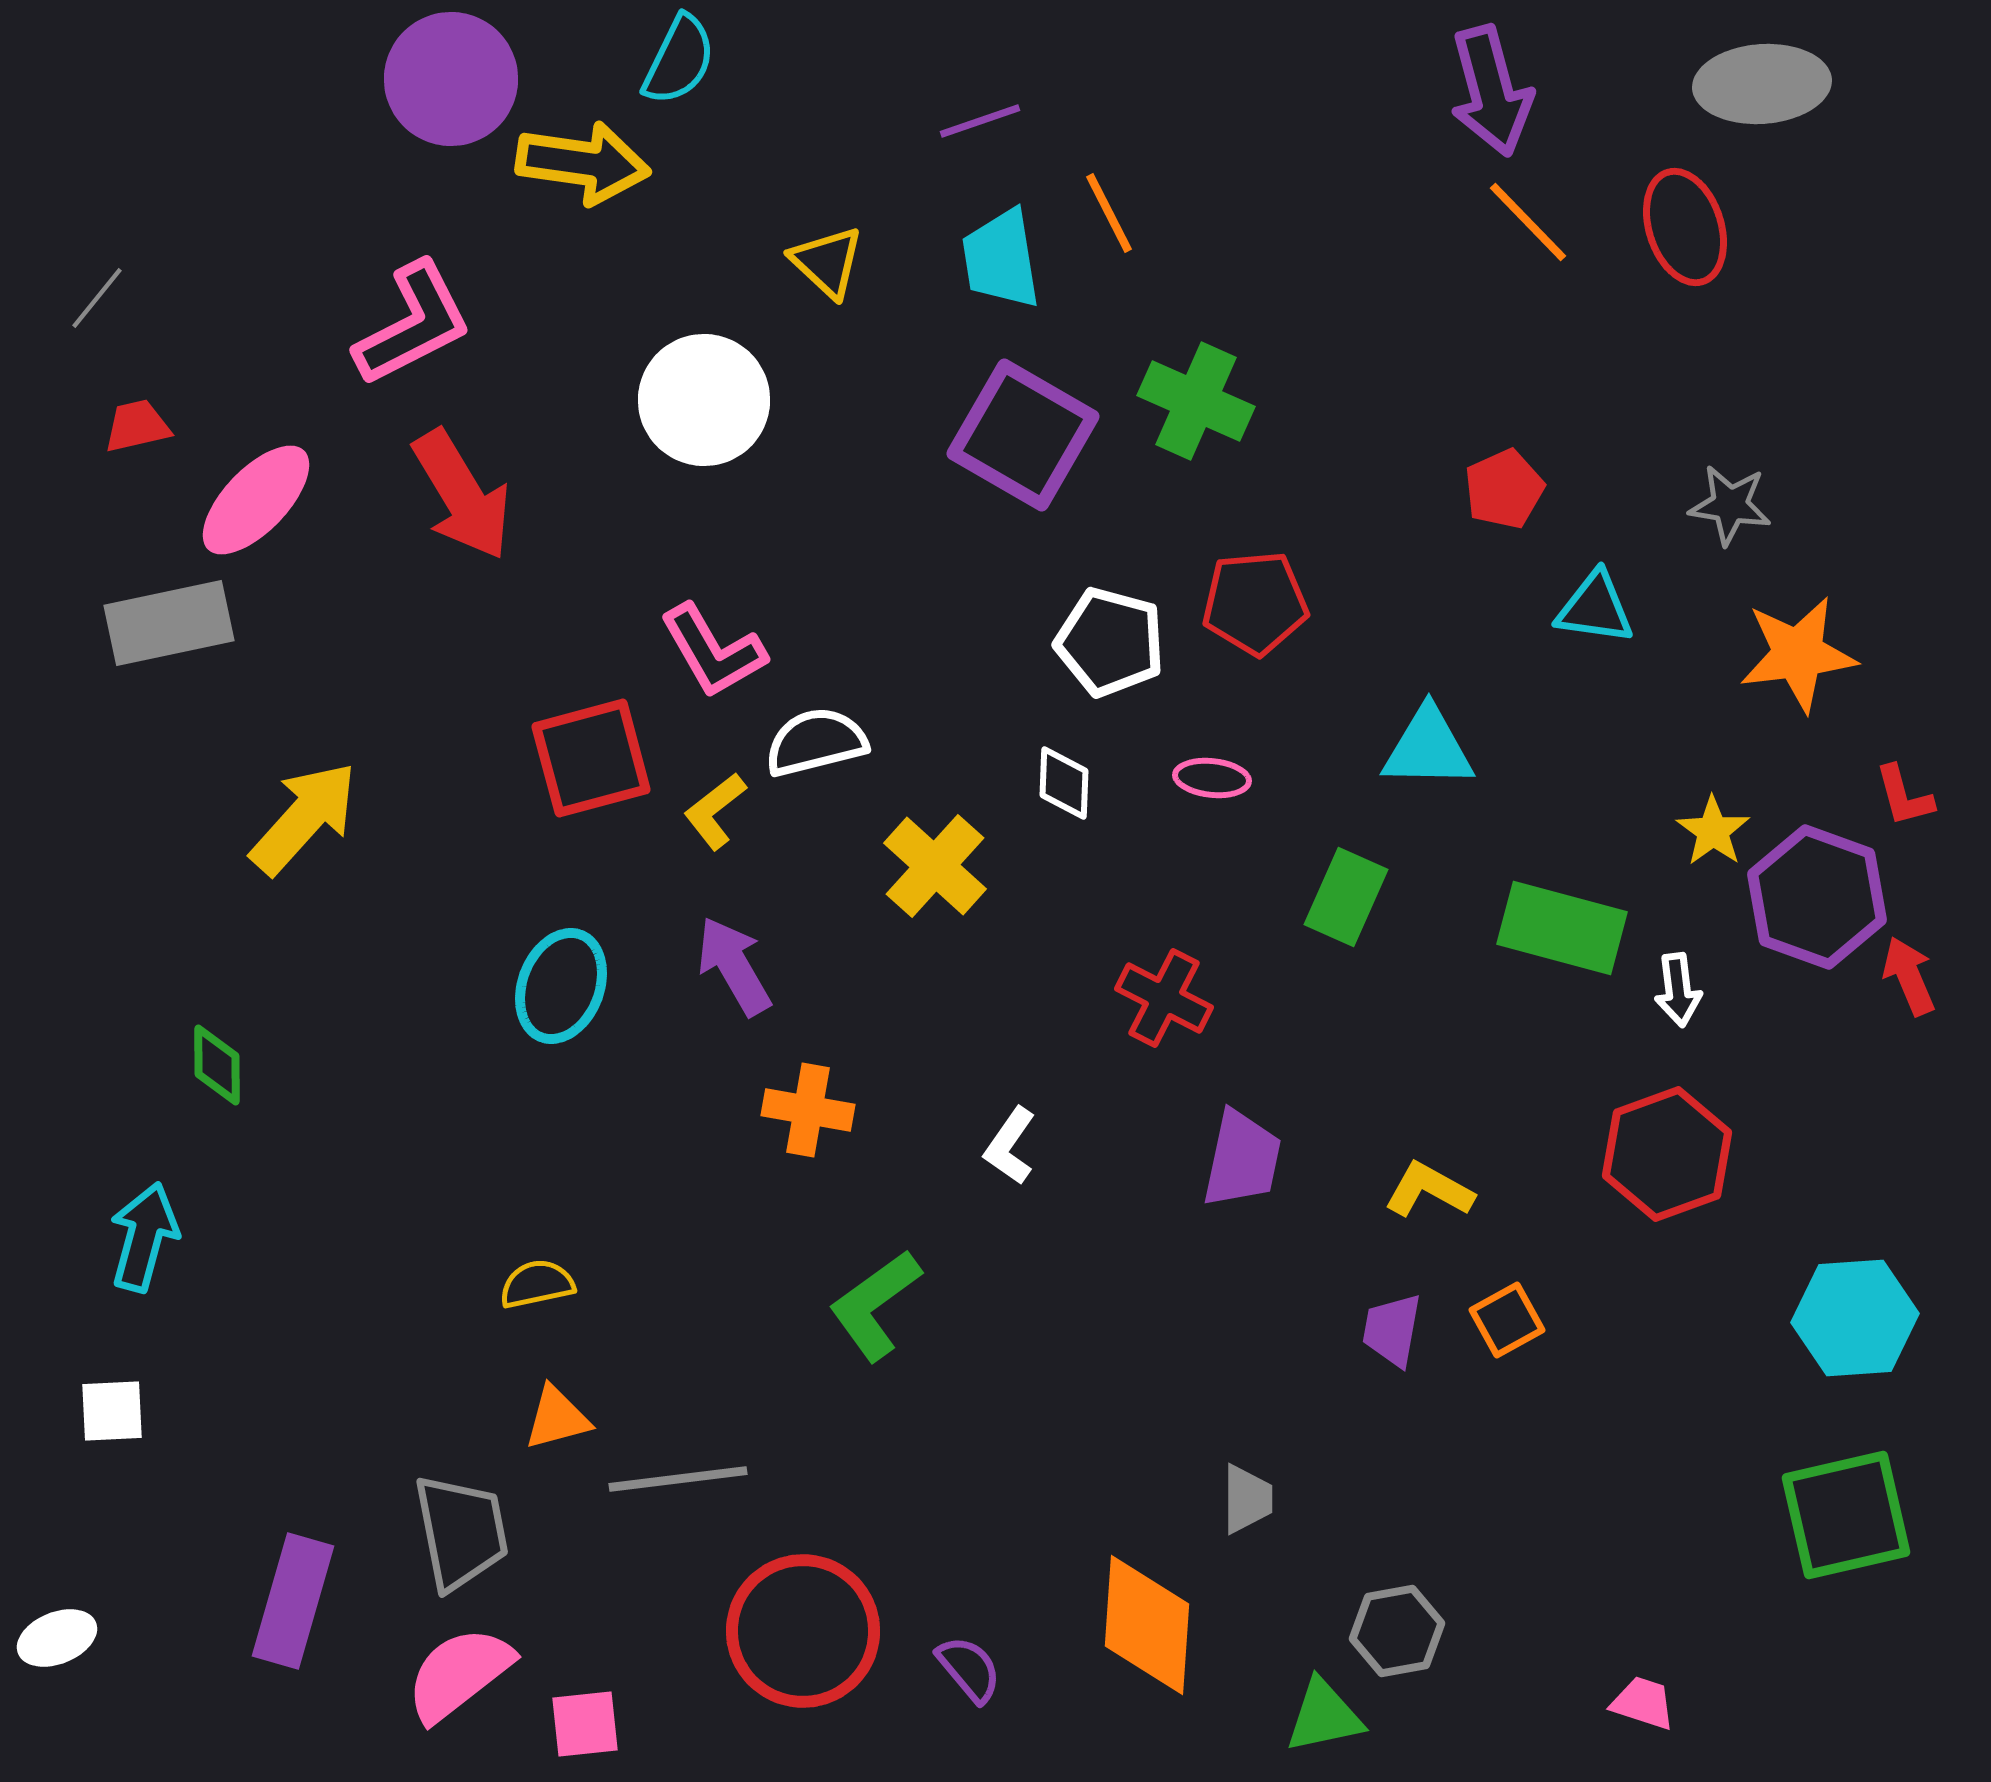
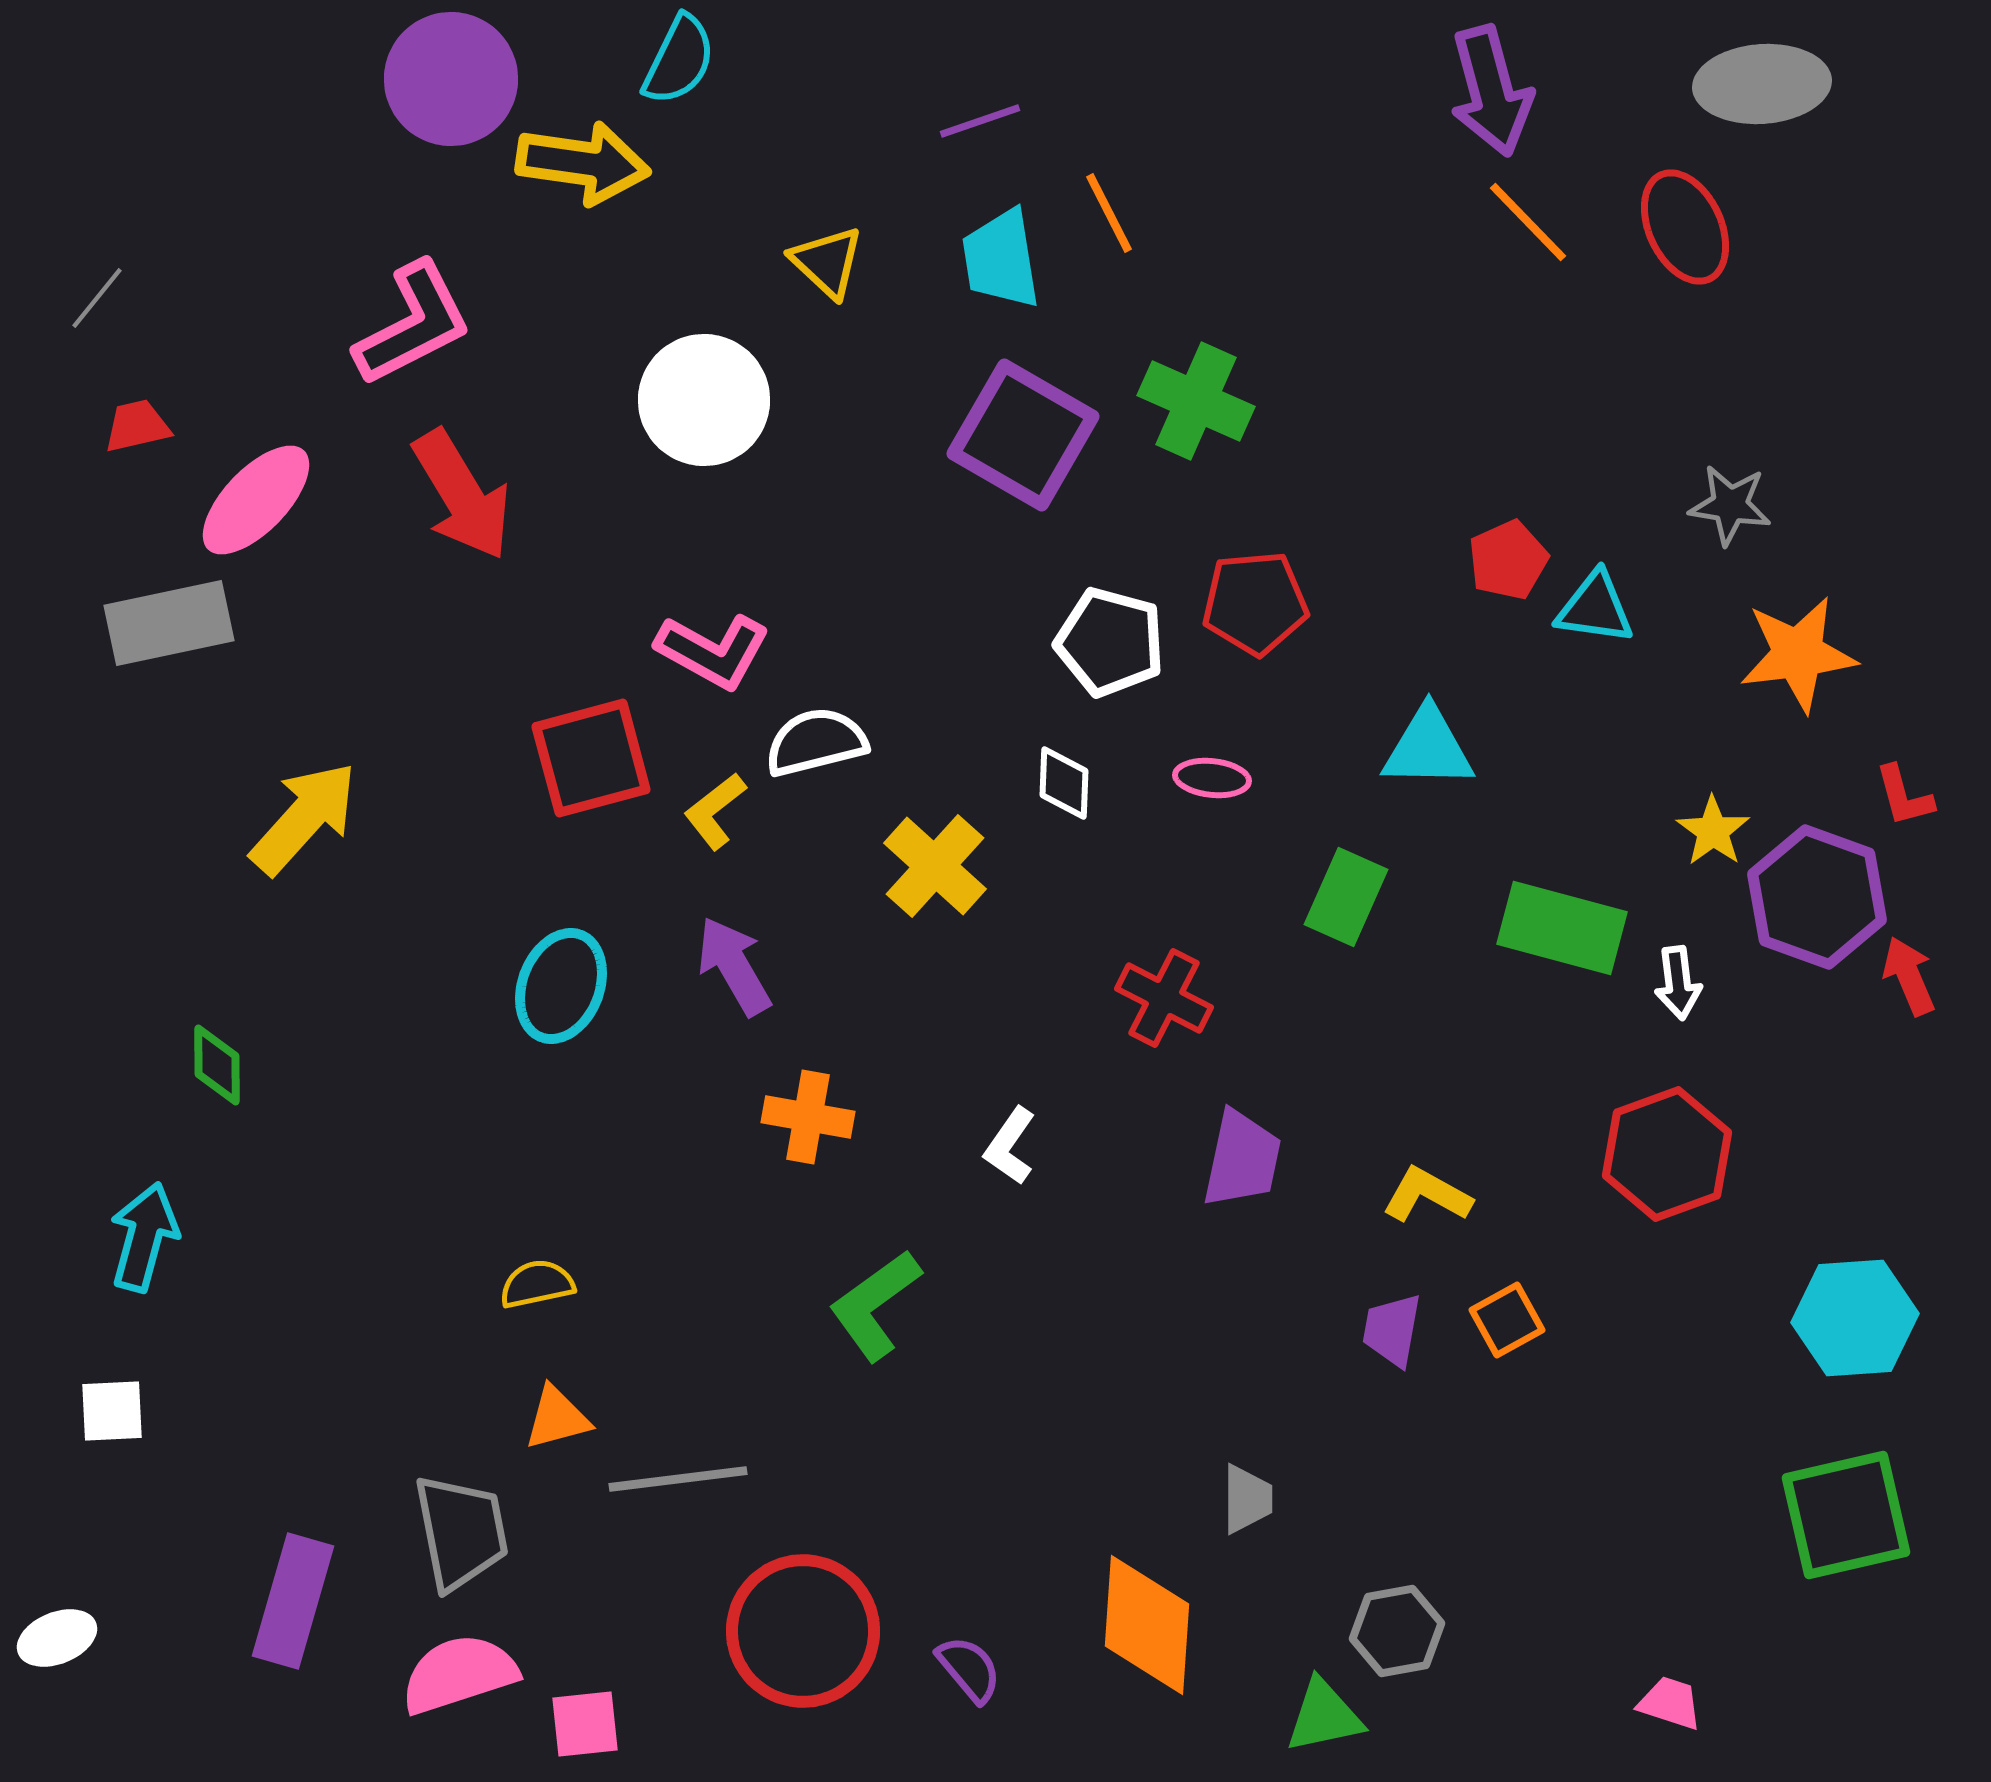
red ellipse at (1685, 227): rotated 7 degrees counterclockwise
red pentagon at (1504, 489): moved 4 px right, 71 px down
pink L-shape at (713, 651): rotated 31 degrees counterclockwise
white arrow at (1678, 990): moved 7 px up
orange cross at (808, 1110): moved 7 px down
yellow L-shape at (1429, 1190): moved 2 px left, 5 px down
pink semicircle at (459, 1674): rotated 20 degrees clockwise
pink trapezoid at (1643, 1703): moved 27 px right
